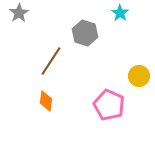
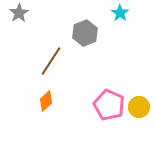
gray hexagon: rotated 20 degrees clockwise
yellow circle: moved 31 px down
orange diamond: rotated 40 degrees clockwise
